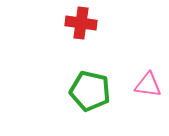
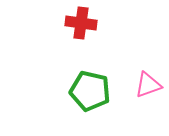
pink triangle: rotated 28 degrees counterclockwise
